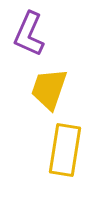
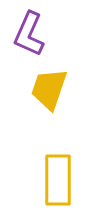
yellow rectangle: moved 7 px left, 30 px down; rotated 9 degrees counterclockwise
